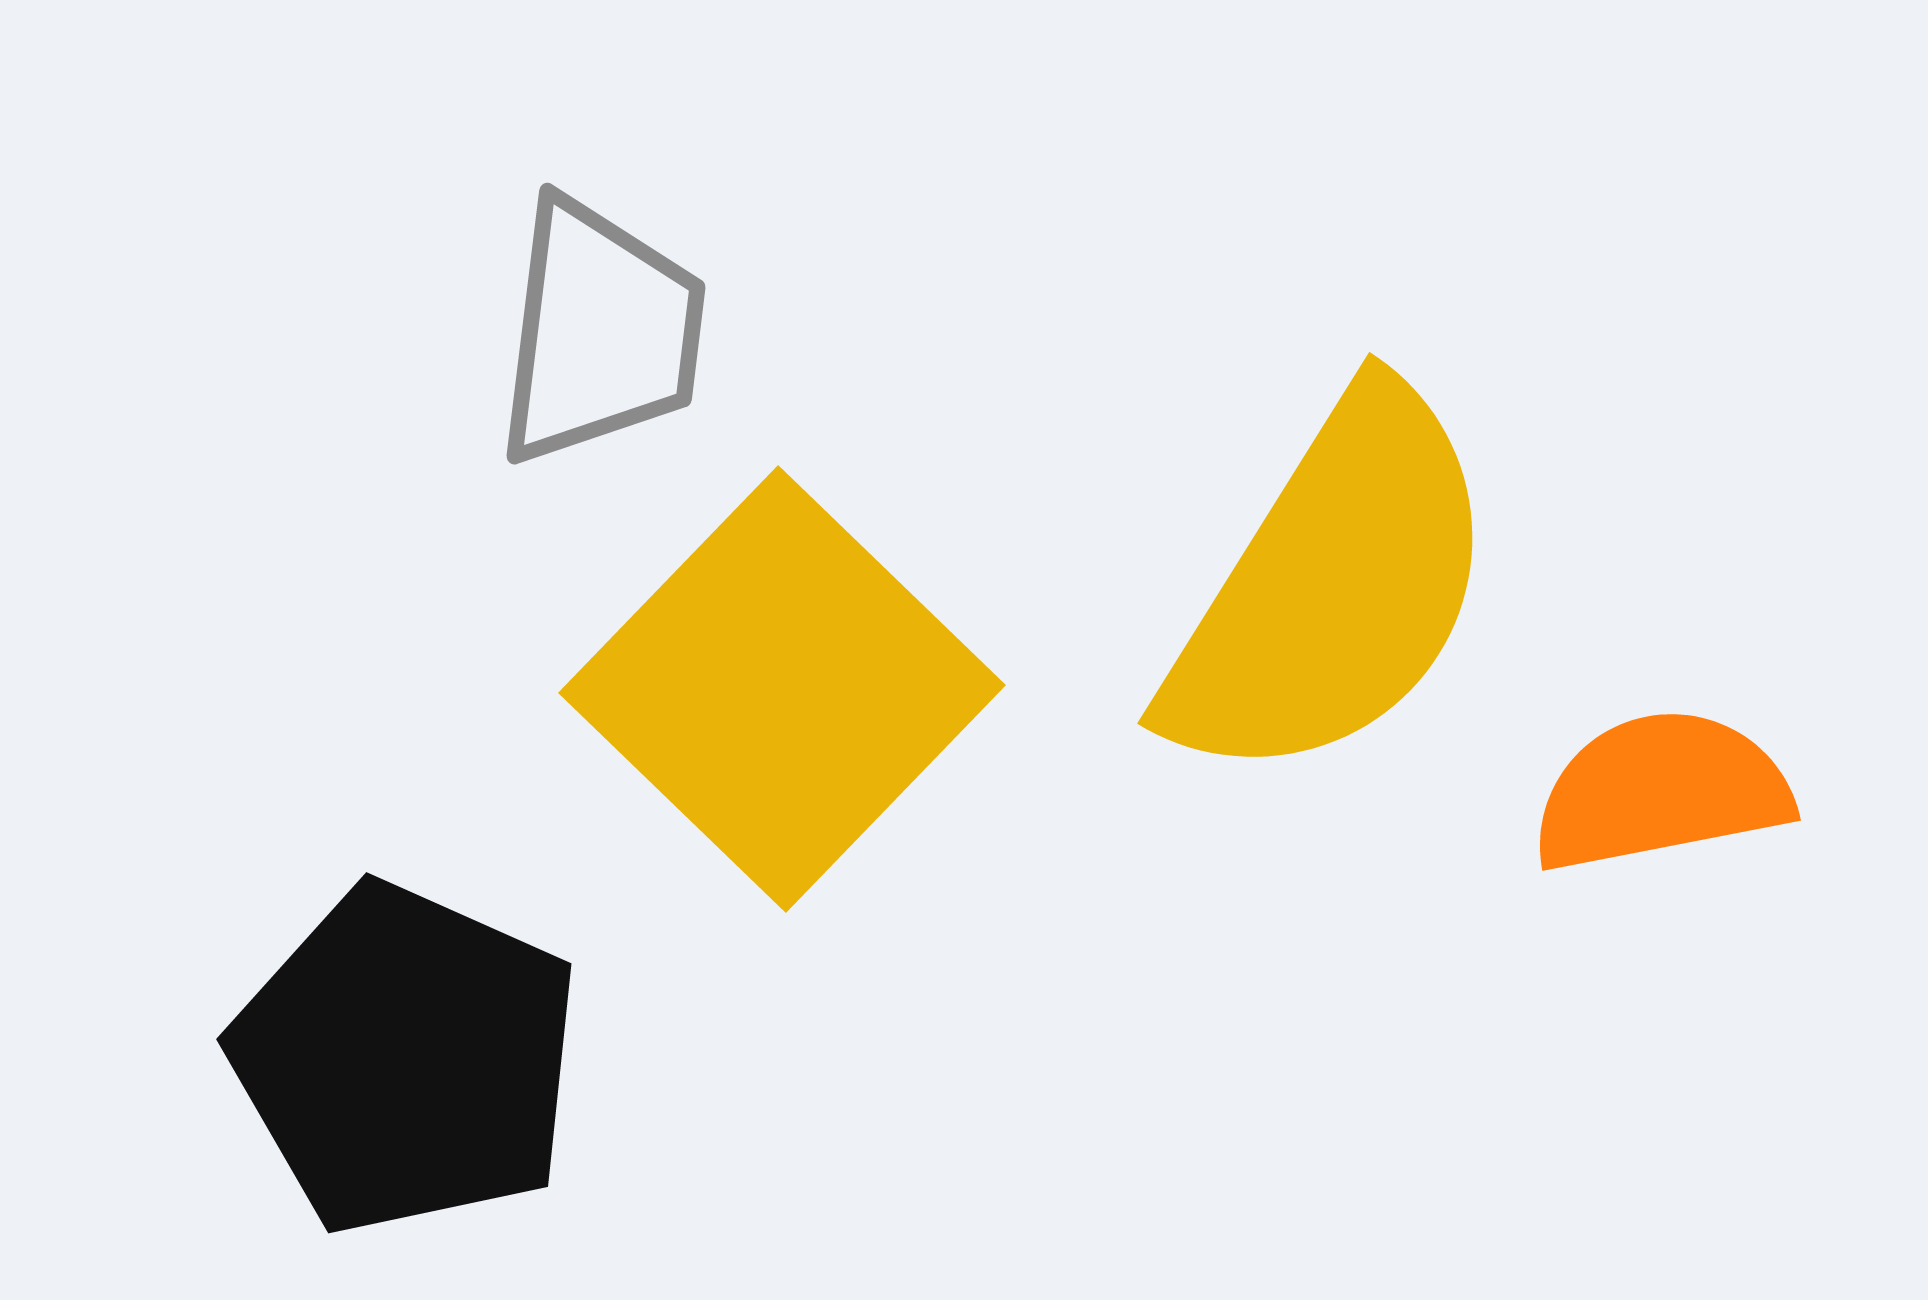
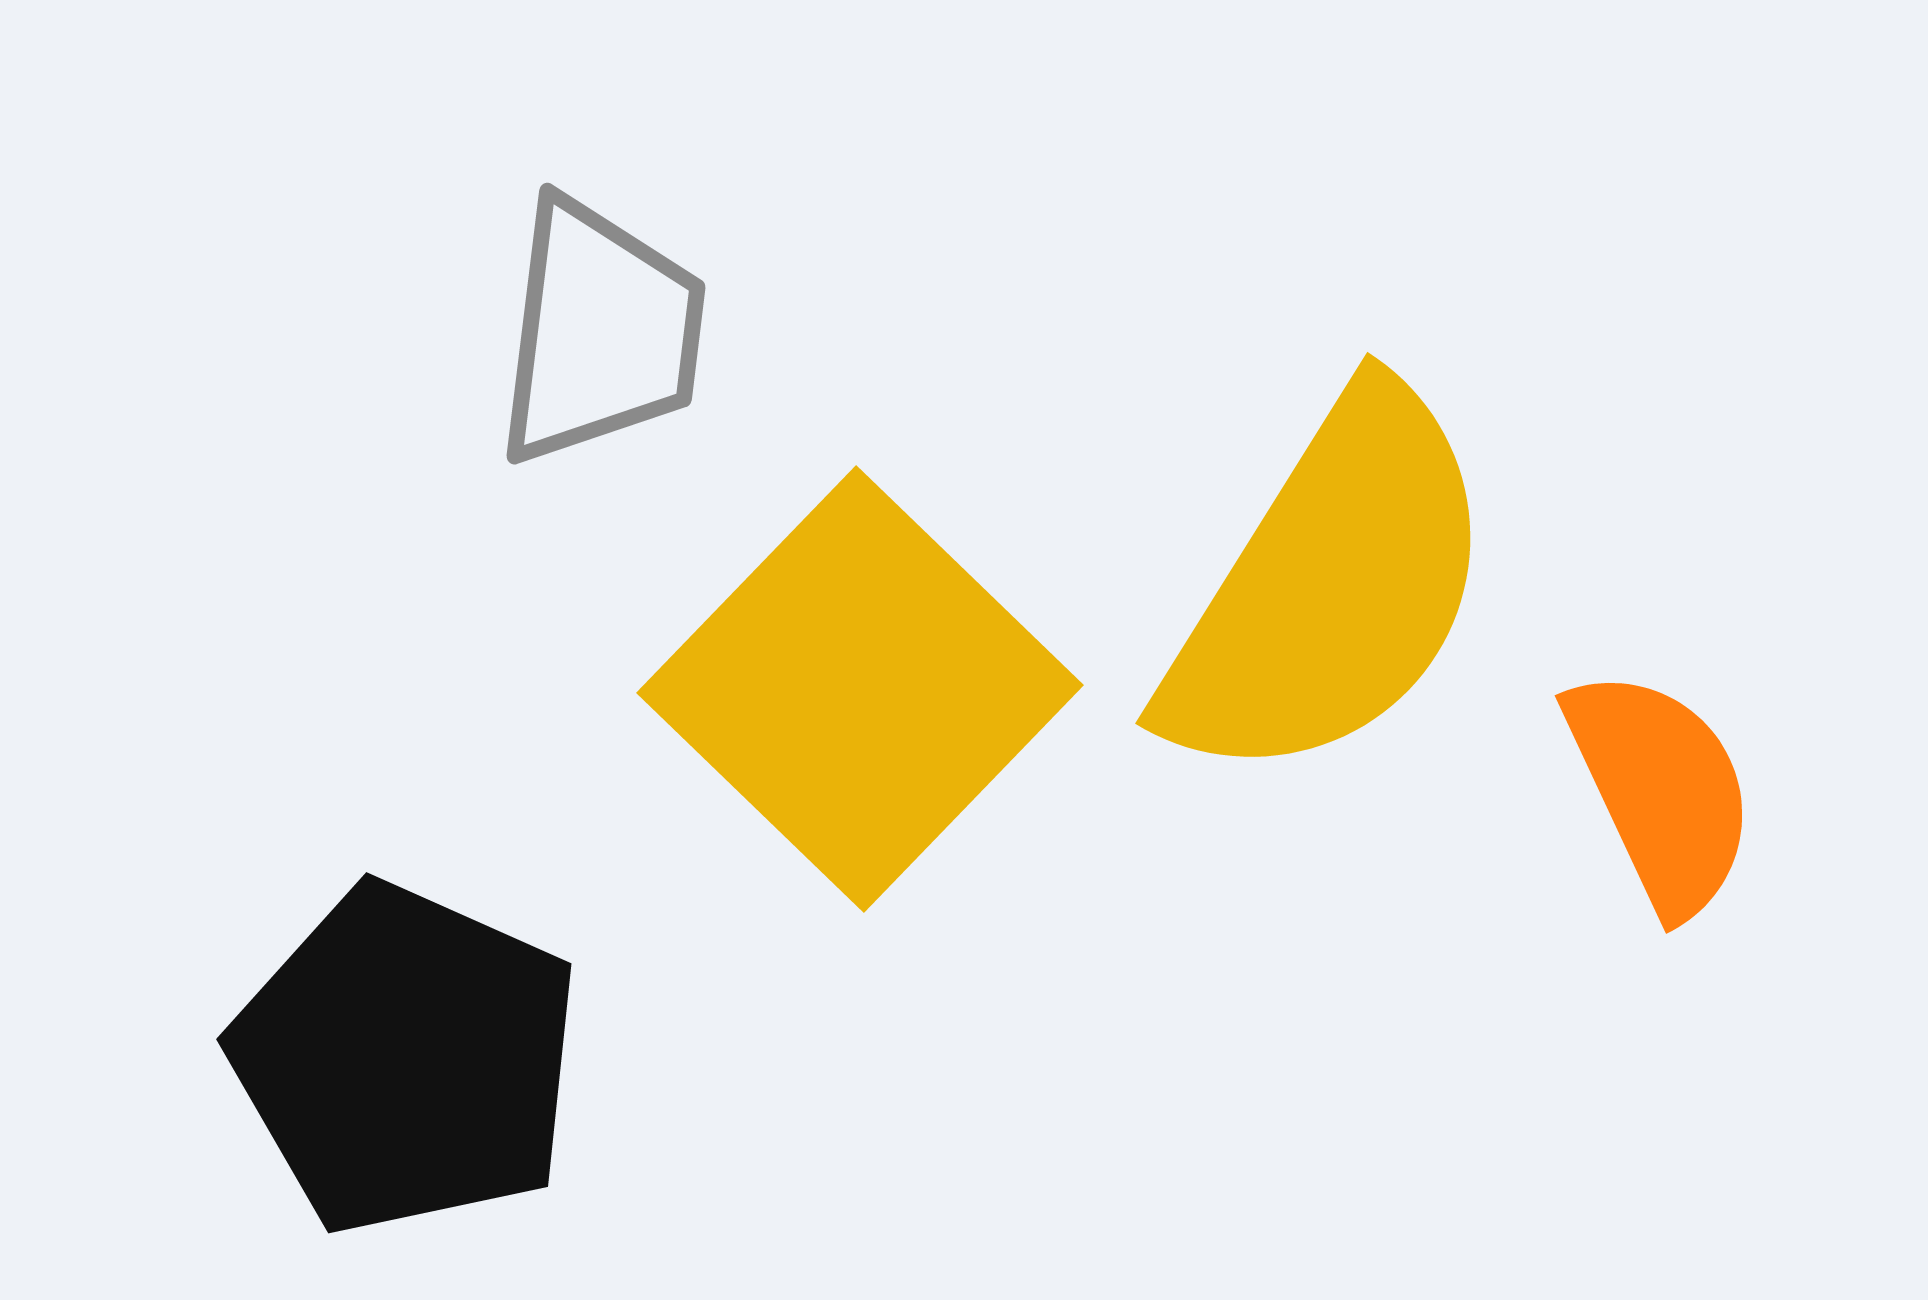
yellow semicircle: moved 2 px left
yellow square: moved 78 px right
orange semicircle: rotated 76 degrees clockwise
